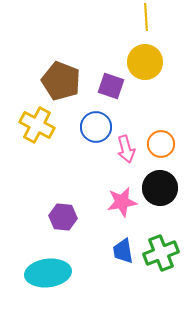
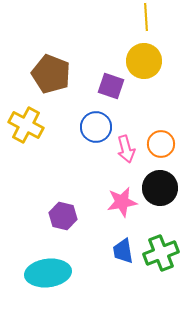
yellow circle: moved 1 px left, 1 px up
brown pentagon: moved 10 px left, 7 px up
yellow cross: moved 11 px left
purple hexagon: moved 1 px up; rotated 8 degrees clockwise
